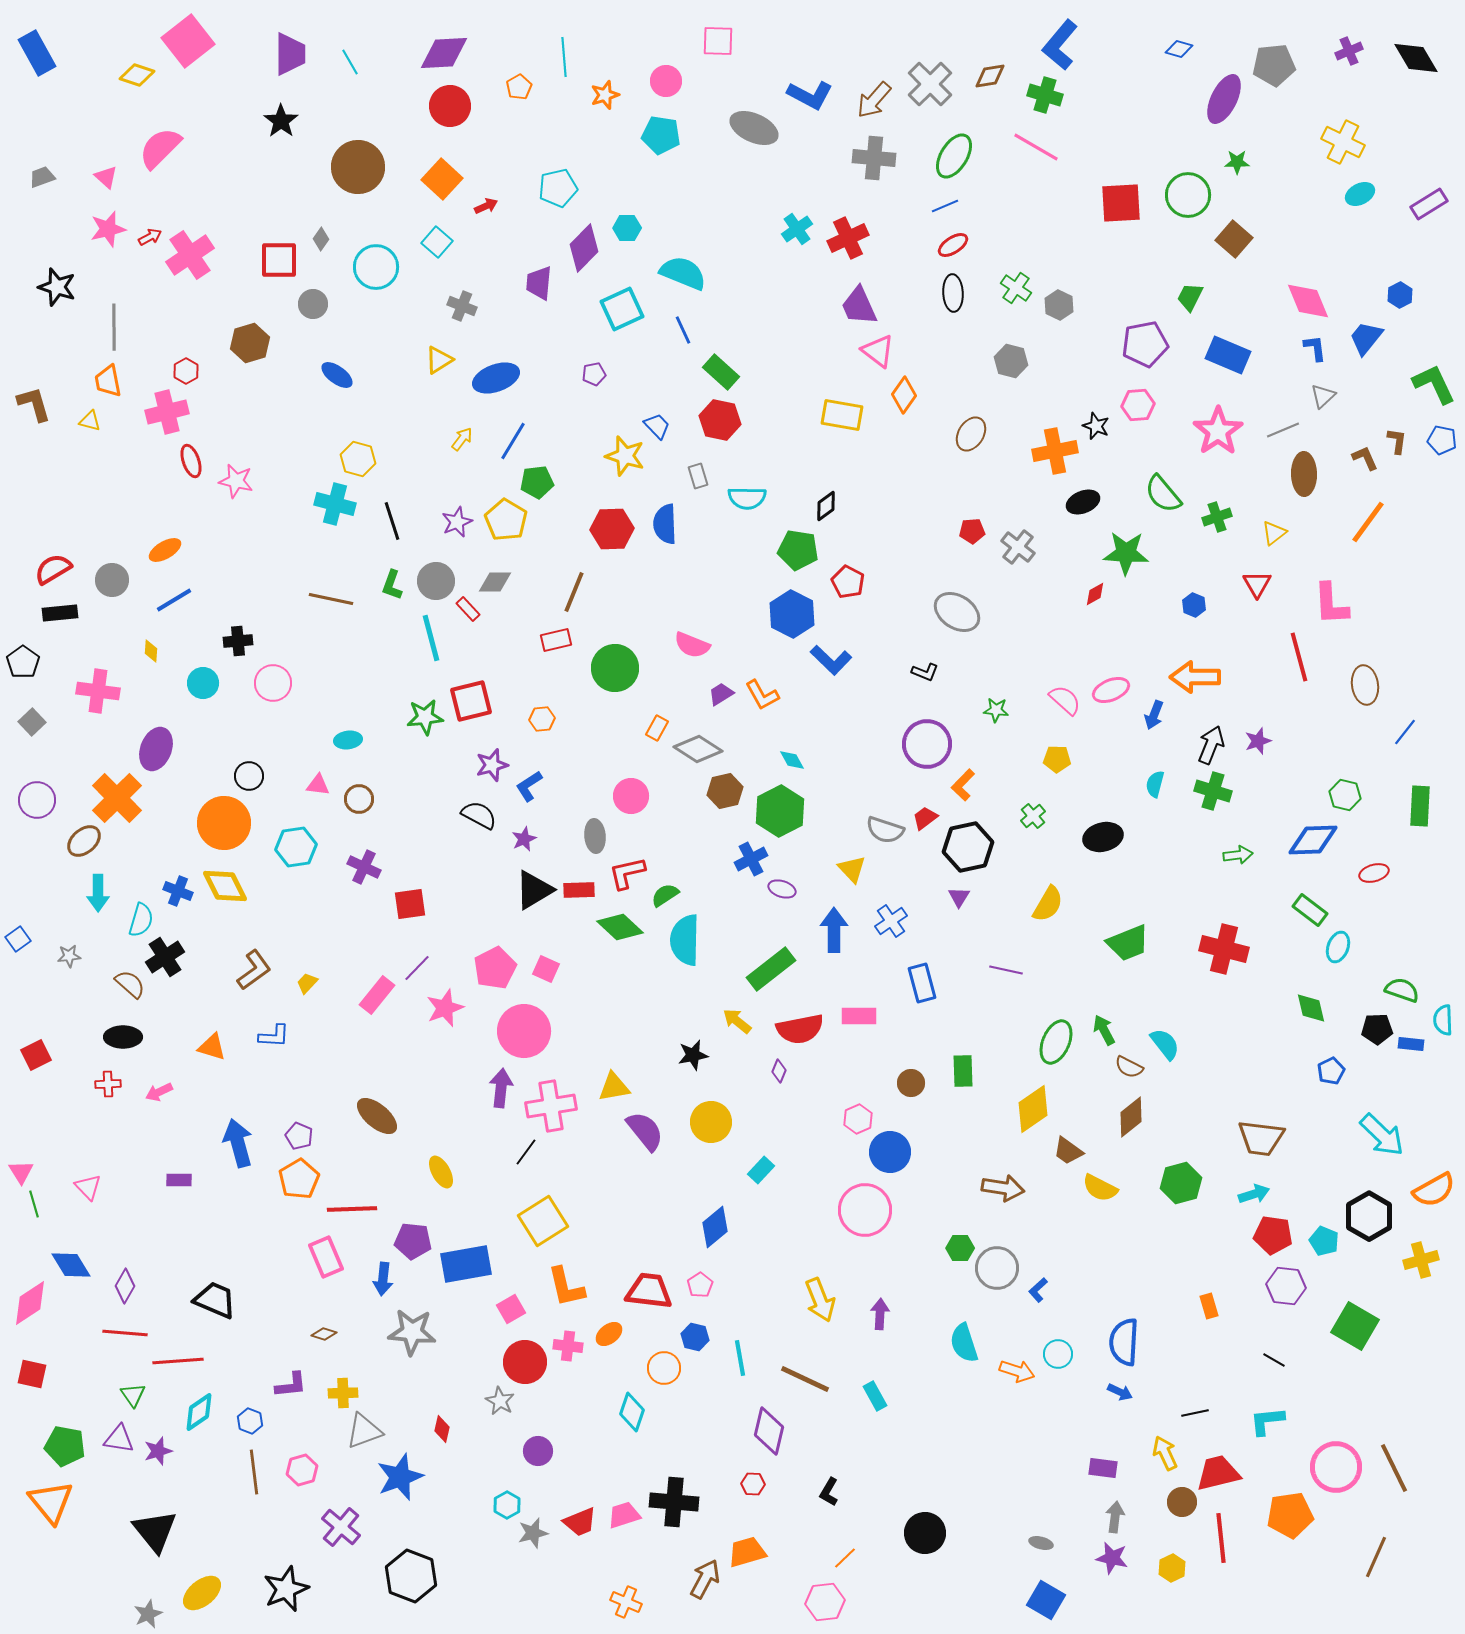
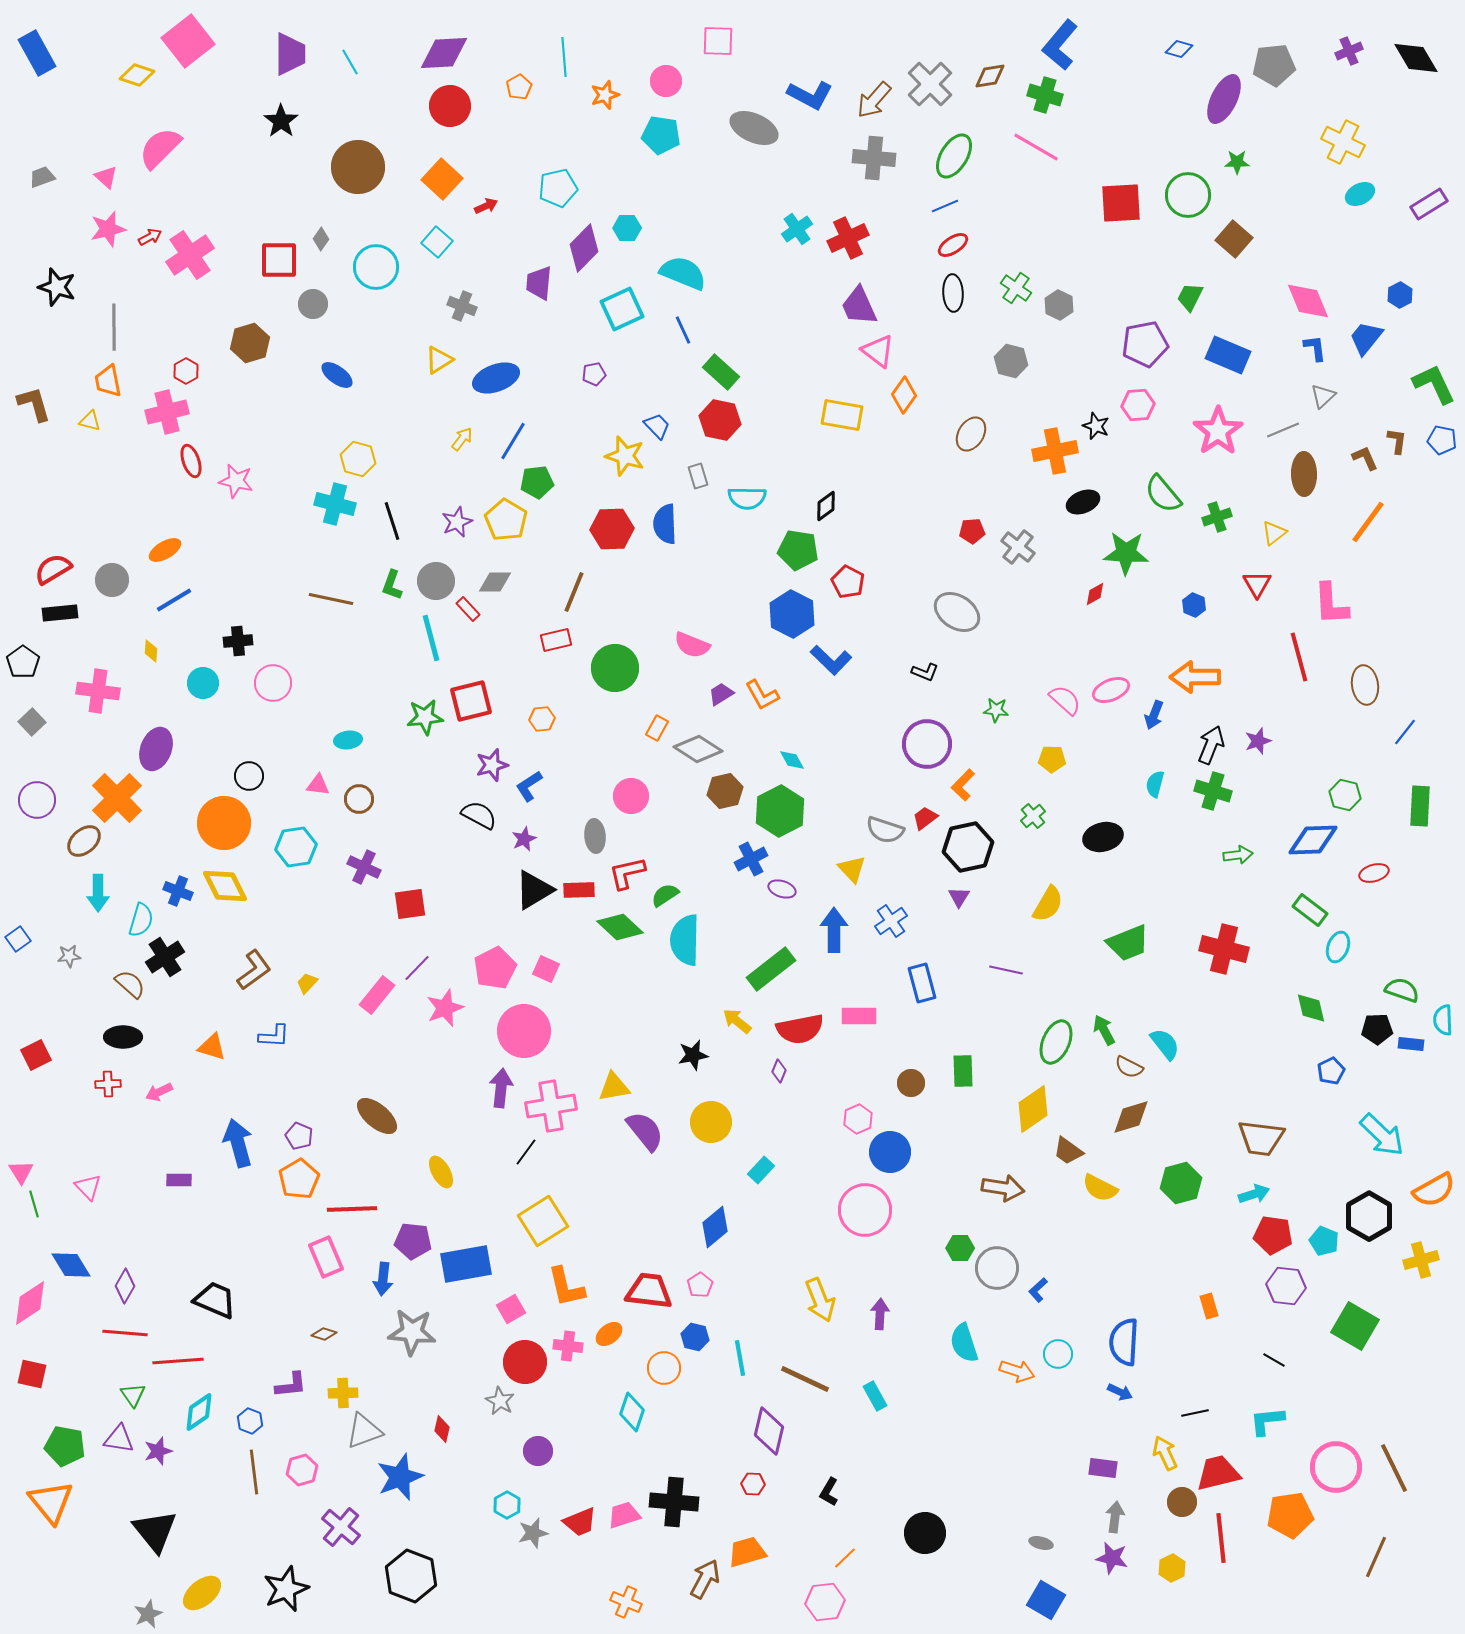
yellow pentagon at (1057, 759): moved 5 px left
brown diamond at (1131, 1117): rotated 21 degrees clockwise
